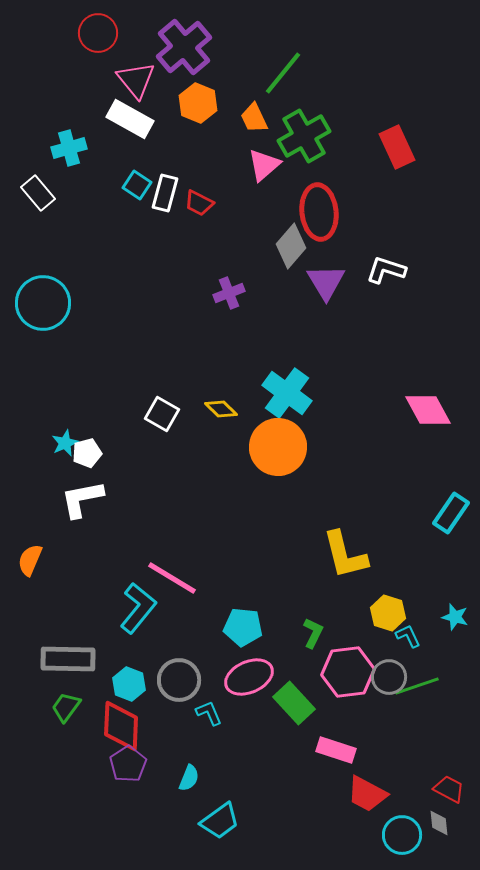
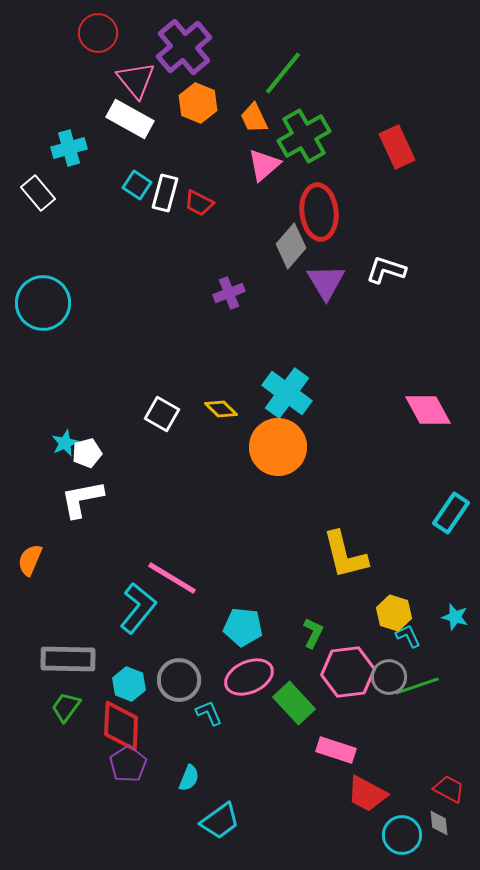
yellow hexagon at (388, 613): moved 6 px right
